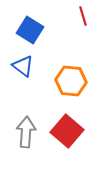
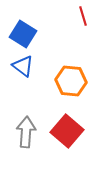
blue square: moved 7 px left, 4 px down
